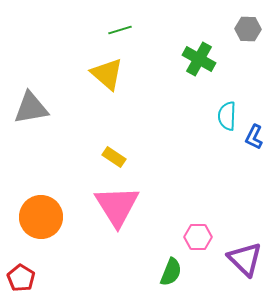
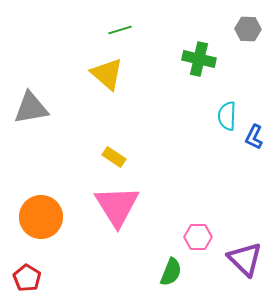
green cross: rotated 16 degrees counterclockwise
red pentagon: moved 6 px right
